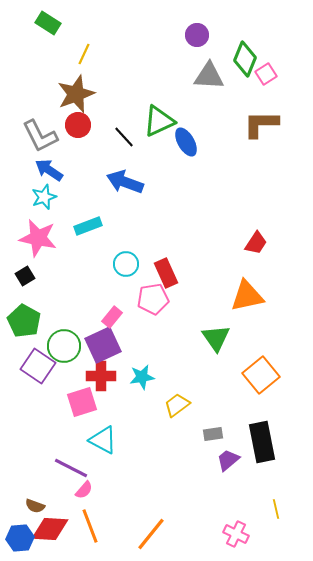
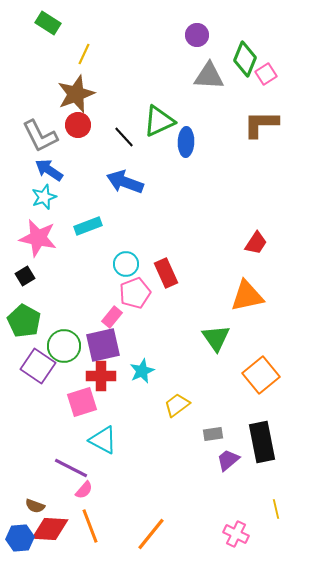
blue ellipse at (186, 142): rotated 32 degrees clockwise
pink pentagon at (153, 299): moved 18 px left, 6 px up; rotated 12 degrees counterclockwise
purple square at (103, 345): rotated 12 degrees clockwise
cyan star at (142, 377): moved 6 px up; rotated 15 degrees counterclockwise
